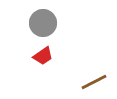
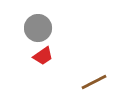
gray circle: moved 5 px left, 5 px down
